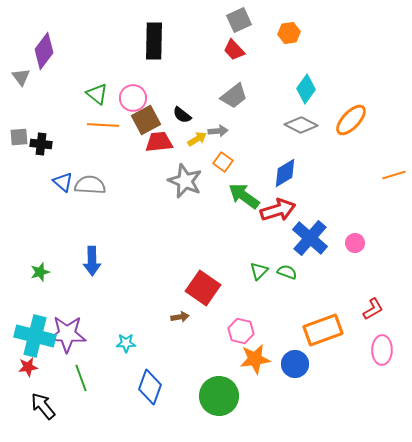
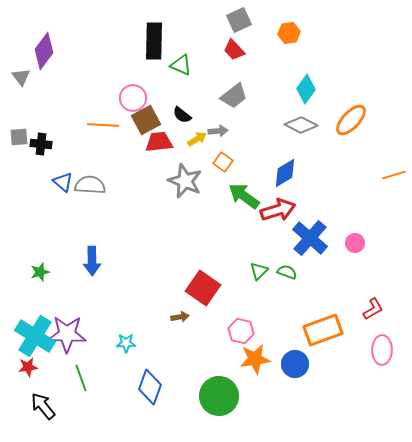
green triangle at (97, 94): moved 84 px right, 29 px up; rotated 15 degrees counterclockwise
cyan cross at (35, 336): rotated 18 degrees clockwise
